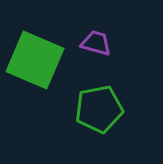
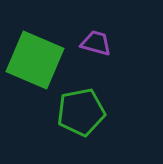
green pentagon: moved 18 px left, 3 px down
